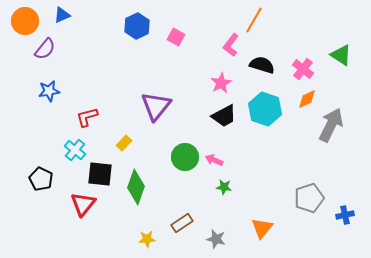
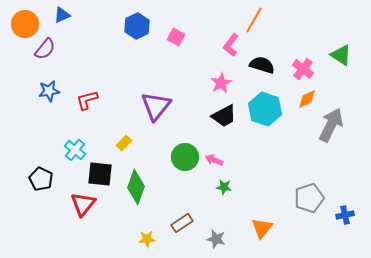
orange circle: moved 3 px down
red L-shape: moved 17 px up
